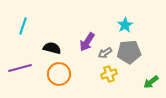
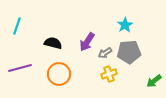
cyan line: moved 6 px left
black semicircle: moved 1 px right, 5 px up
green arrow: moved 3 px right, 1 px up
